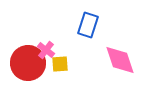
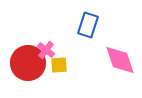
yellow square: moved 1 px left, 1 px down
